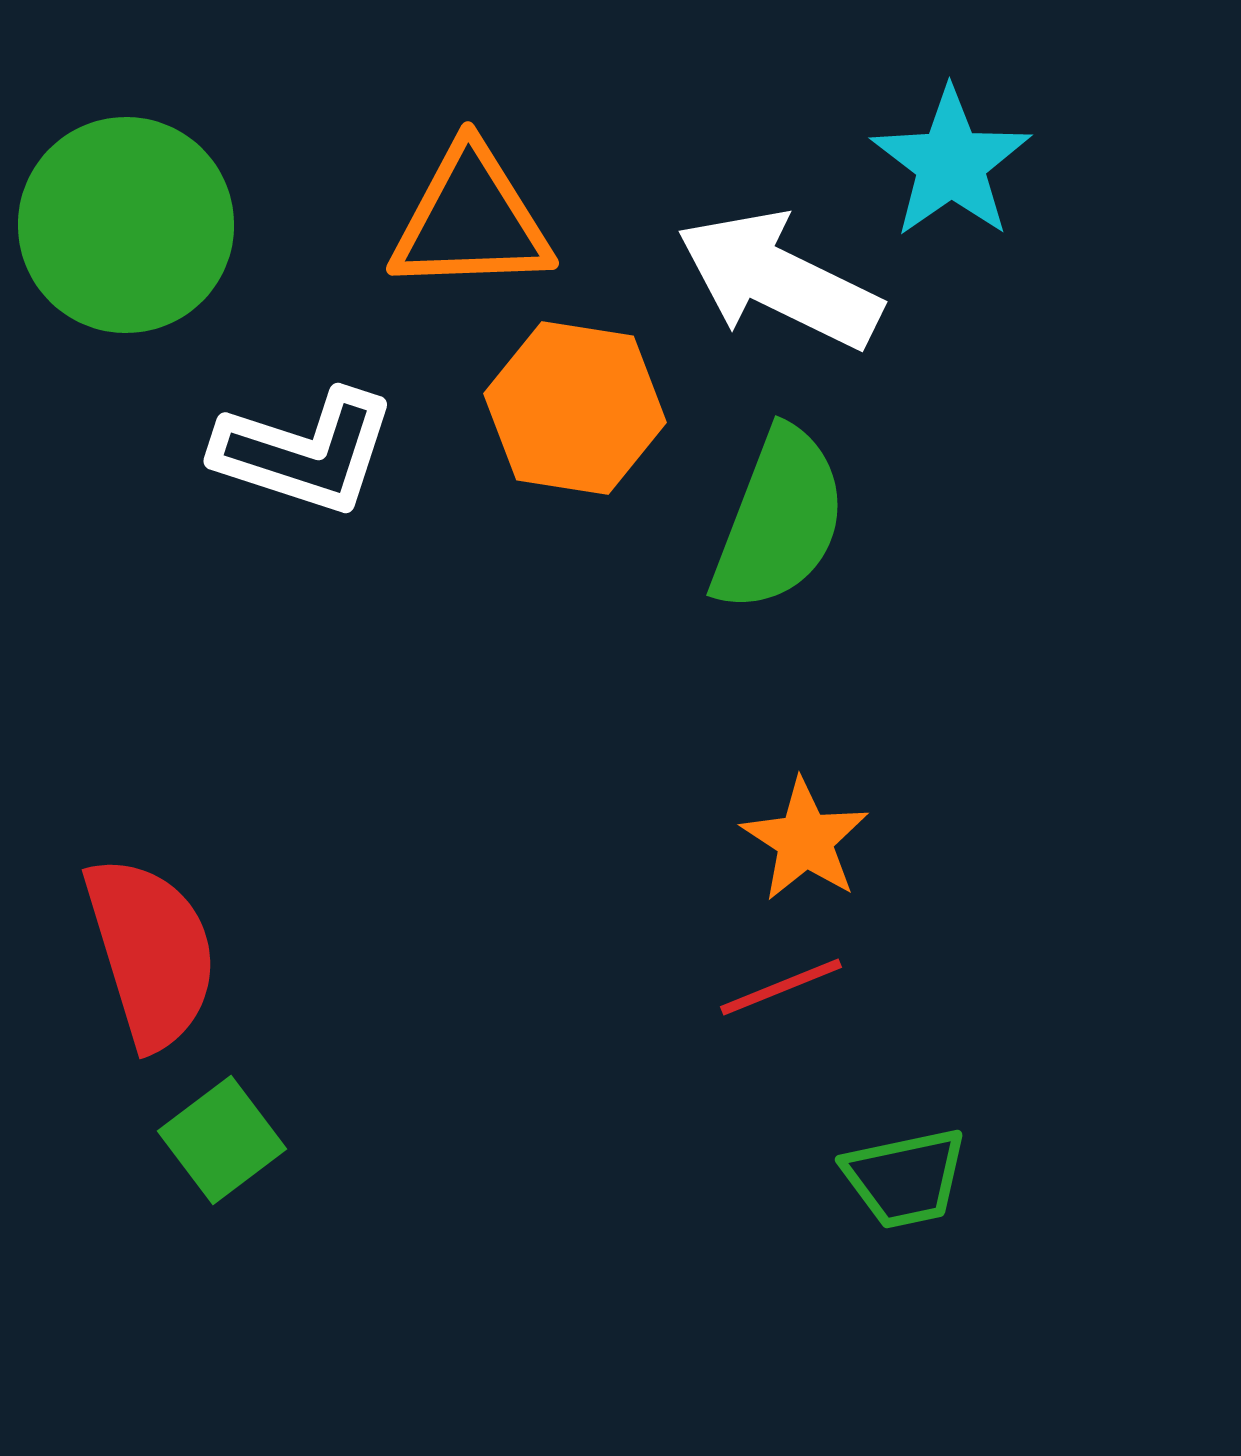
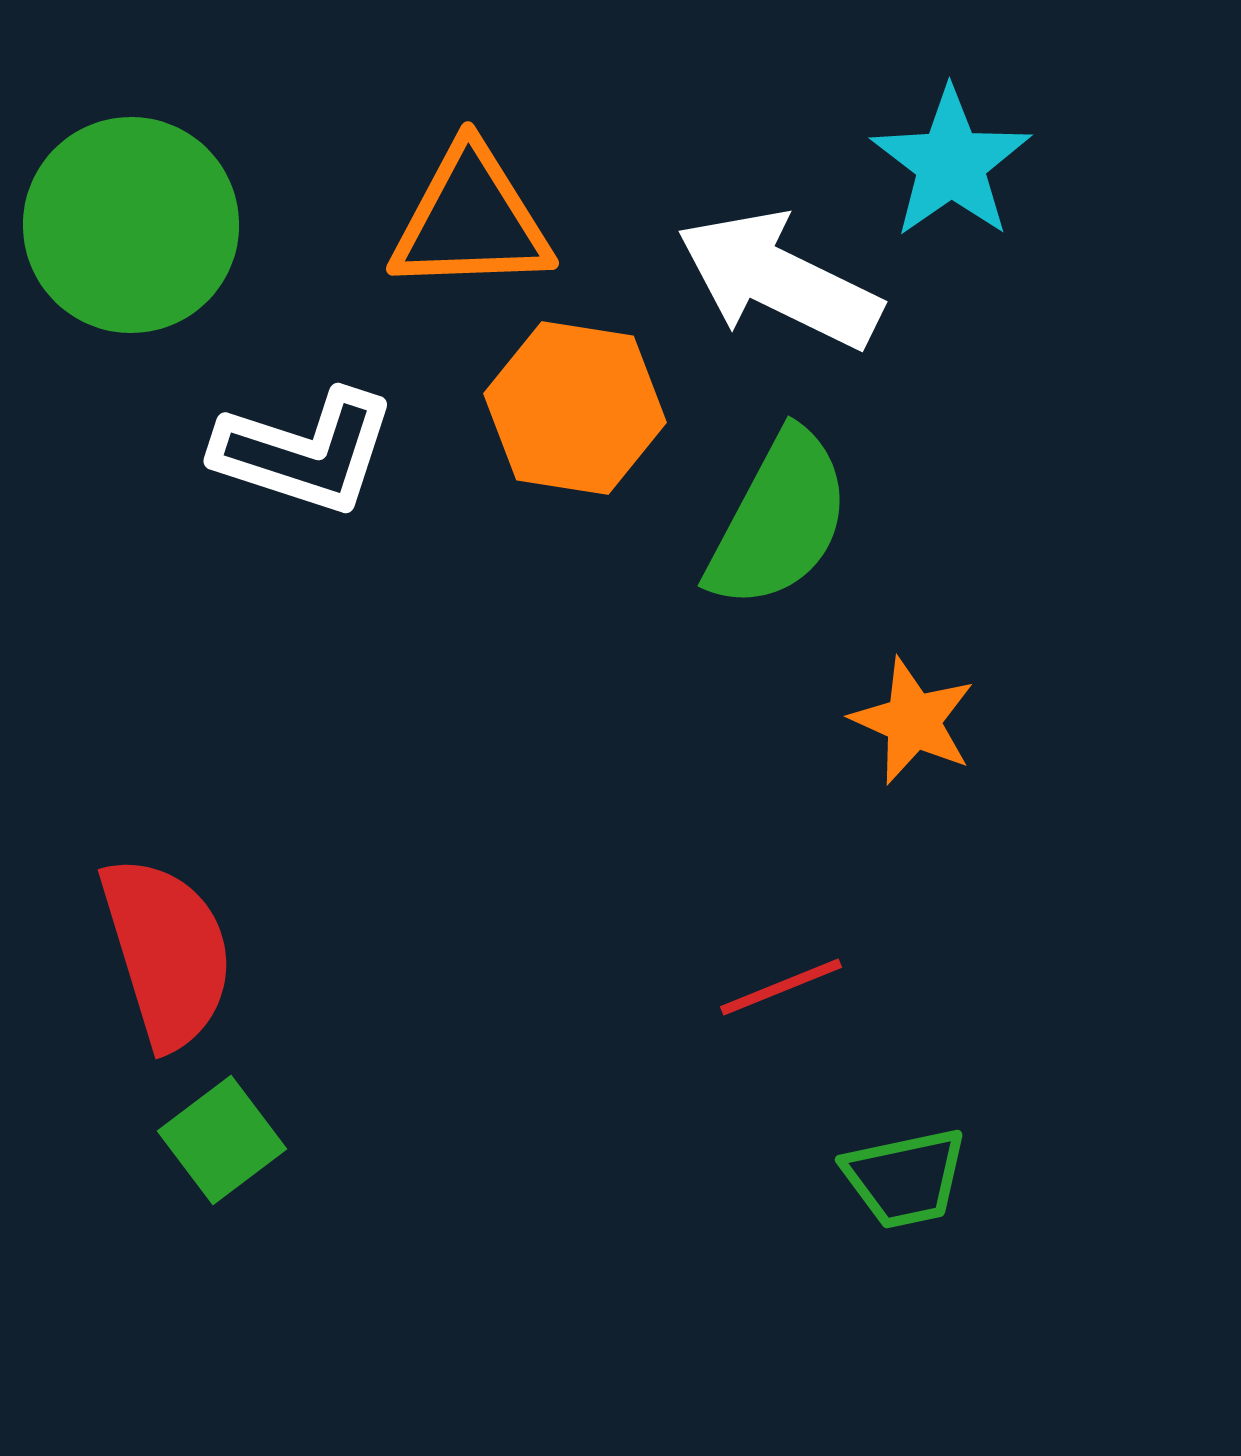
green circle: moved 5 px right
green semicircle: rotated 7 degrees clockwise
orange star: moved 108 px right, 119 px up; rotated 9 degrees counterclockwise
red semicircle: moved 16 px right
